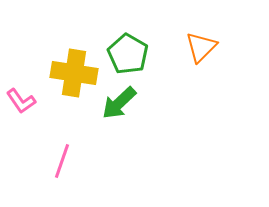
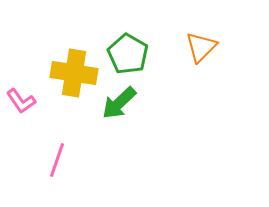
pink line: moved 5 px left, 1 px up
